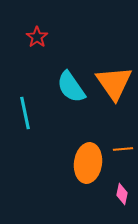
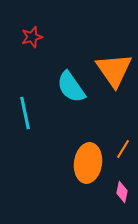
red star: moved 5 px left; rotated 20 degrees clockwise
orange triangle: moved 13 px up
orange line: rotated 54 degrees counterclockwise
pink diamond: moved 2 px up
